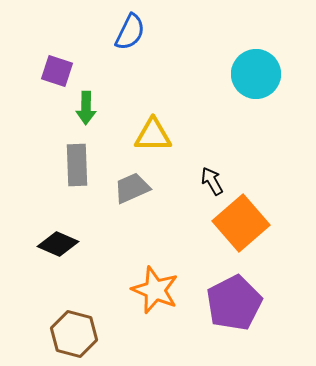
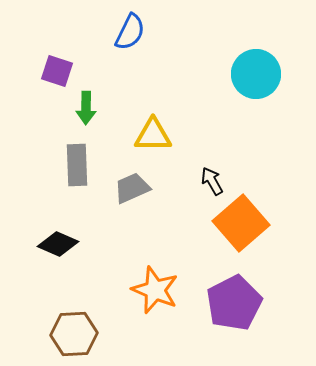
brown hexagon: rotated 18 degrees counterclockwise
